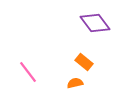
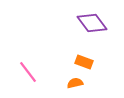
purple diamond: moved 3 px left
orange rectangle: rotated 18 degrees counterclockwise
